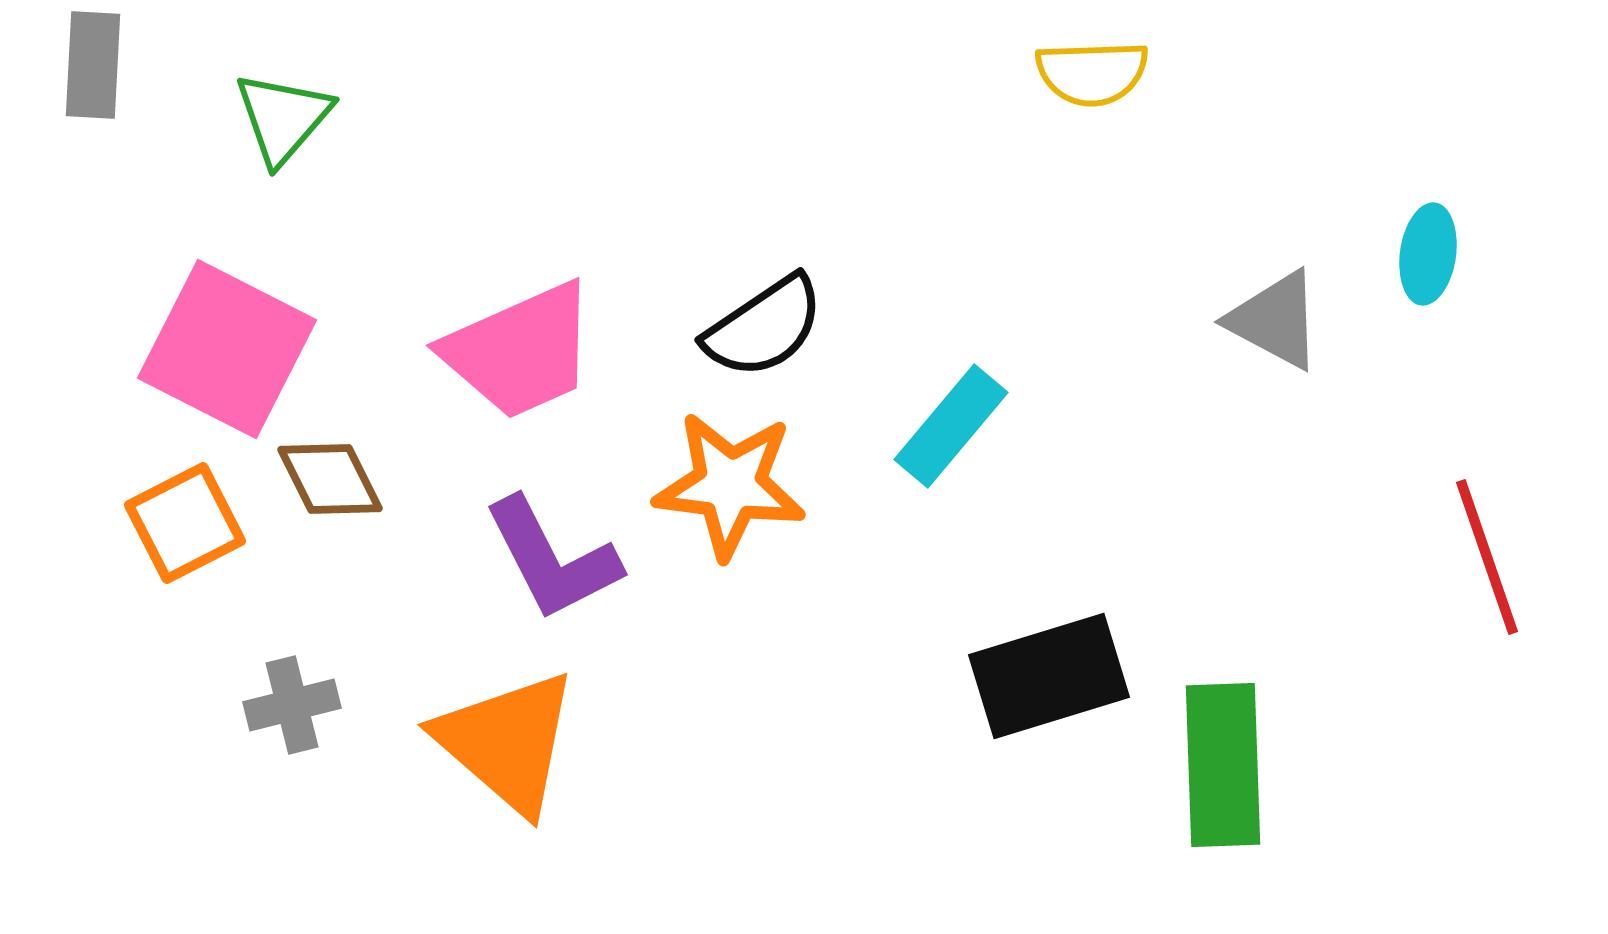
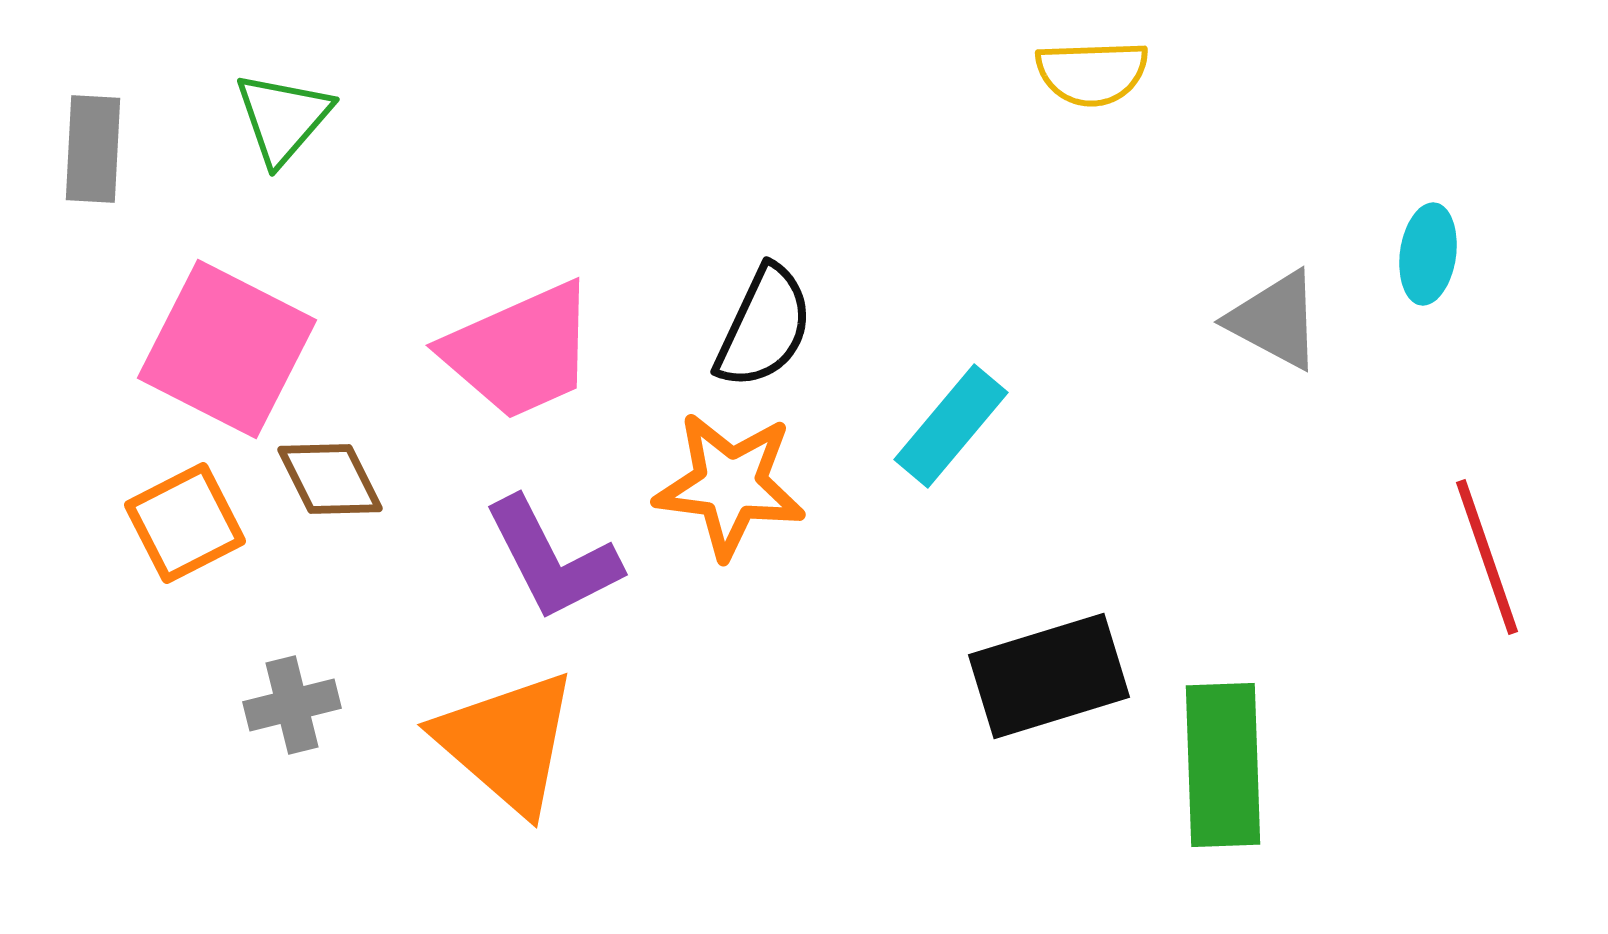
gray rectangle: moved 84 px down
black semicircle: rotated 31 degrees counterclockwise
